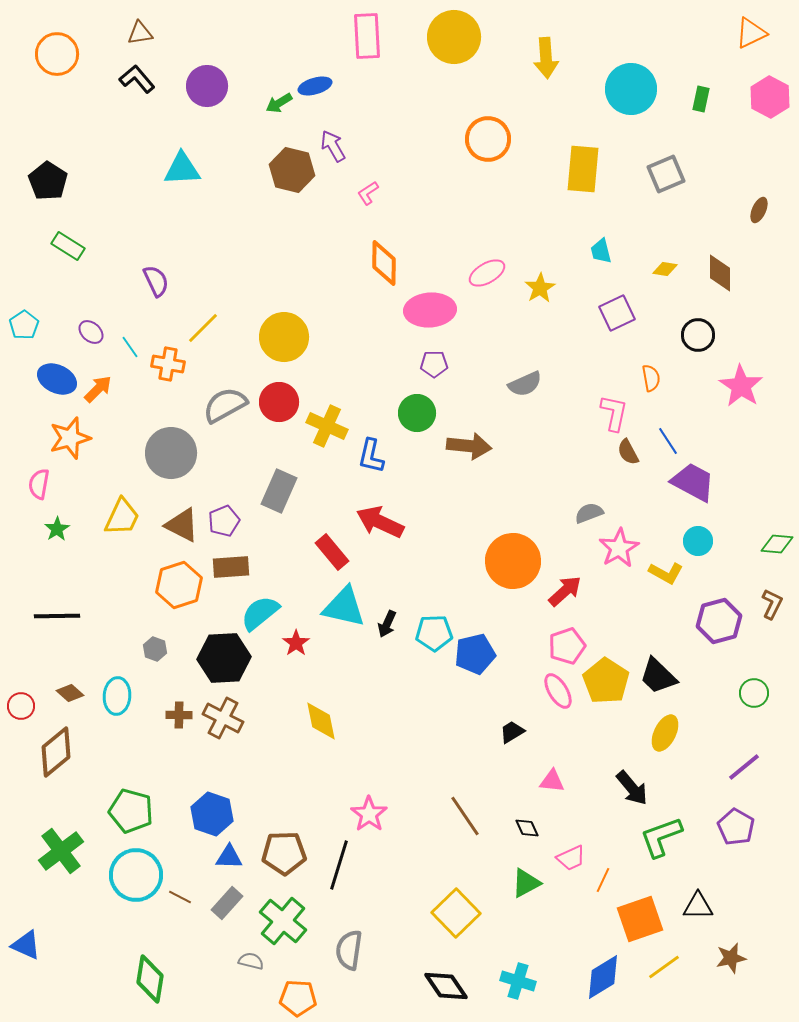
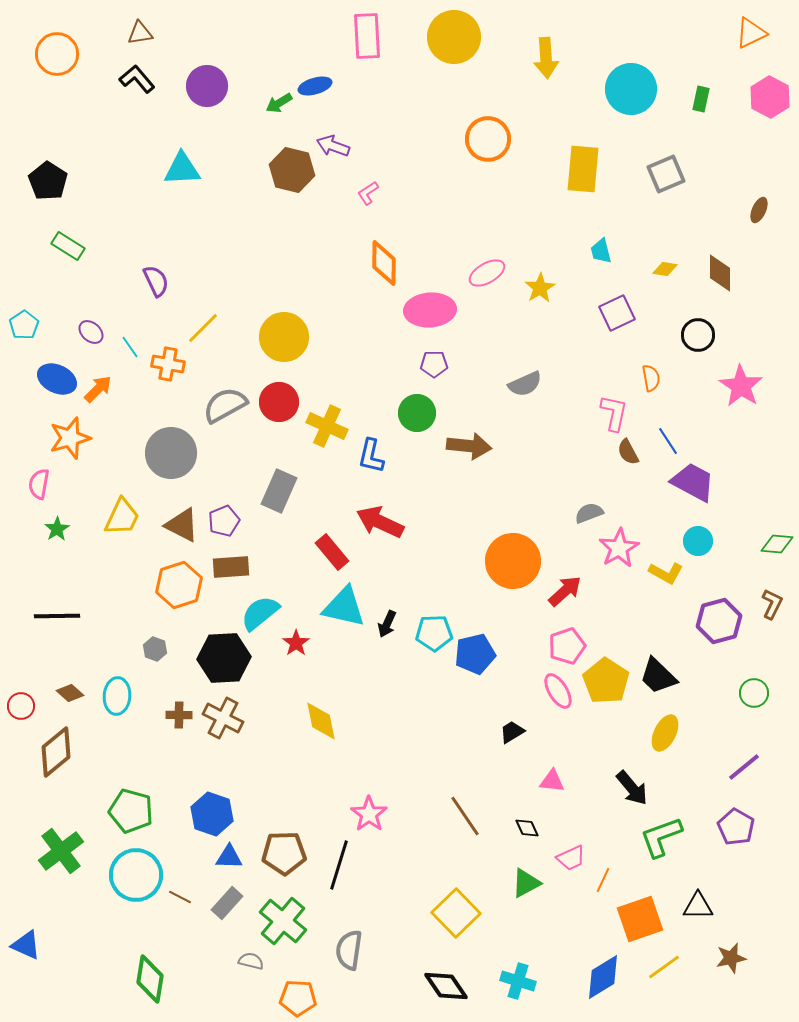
purple arrow at (333, 146): rotated 40 degrees counterclockwise
